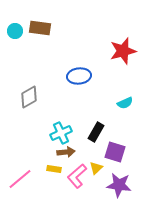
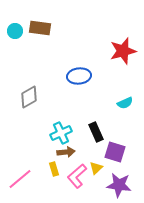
black rectangle: rotated 54 degrees counterclockwise
yellow rectangle: rotated 64 degrees clockwise
